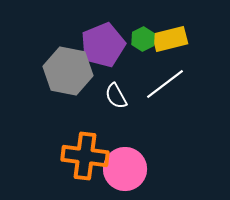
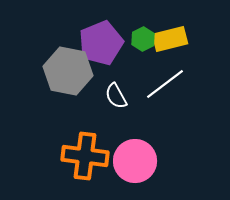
purple pentagon: moved 2 px left, 2 px up
pink circle: moved 10 px right, 8 px up
